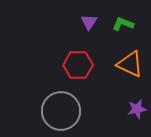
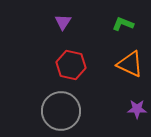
purple triangle: moved 26 px left
red hexagon: moved 7 px left; rotated 12 degrees clockwise
purple star: rotated 12 degrees clockwise
